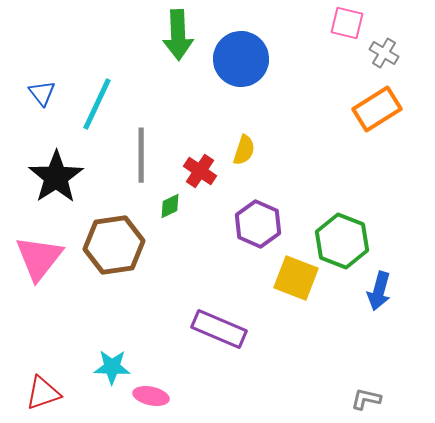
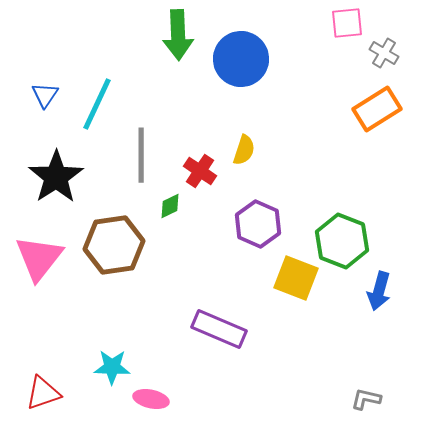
pink square: rotated 20 degrees counterclockwise
blue triangle: moved 3 px right, 2 px down; rotated 12 degrees clockwise
pink ellipse: moved 3 px down
